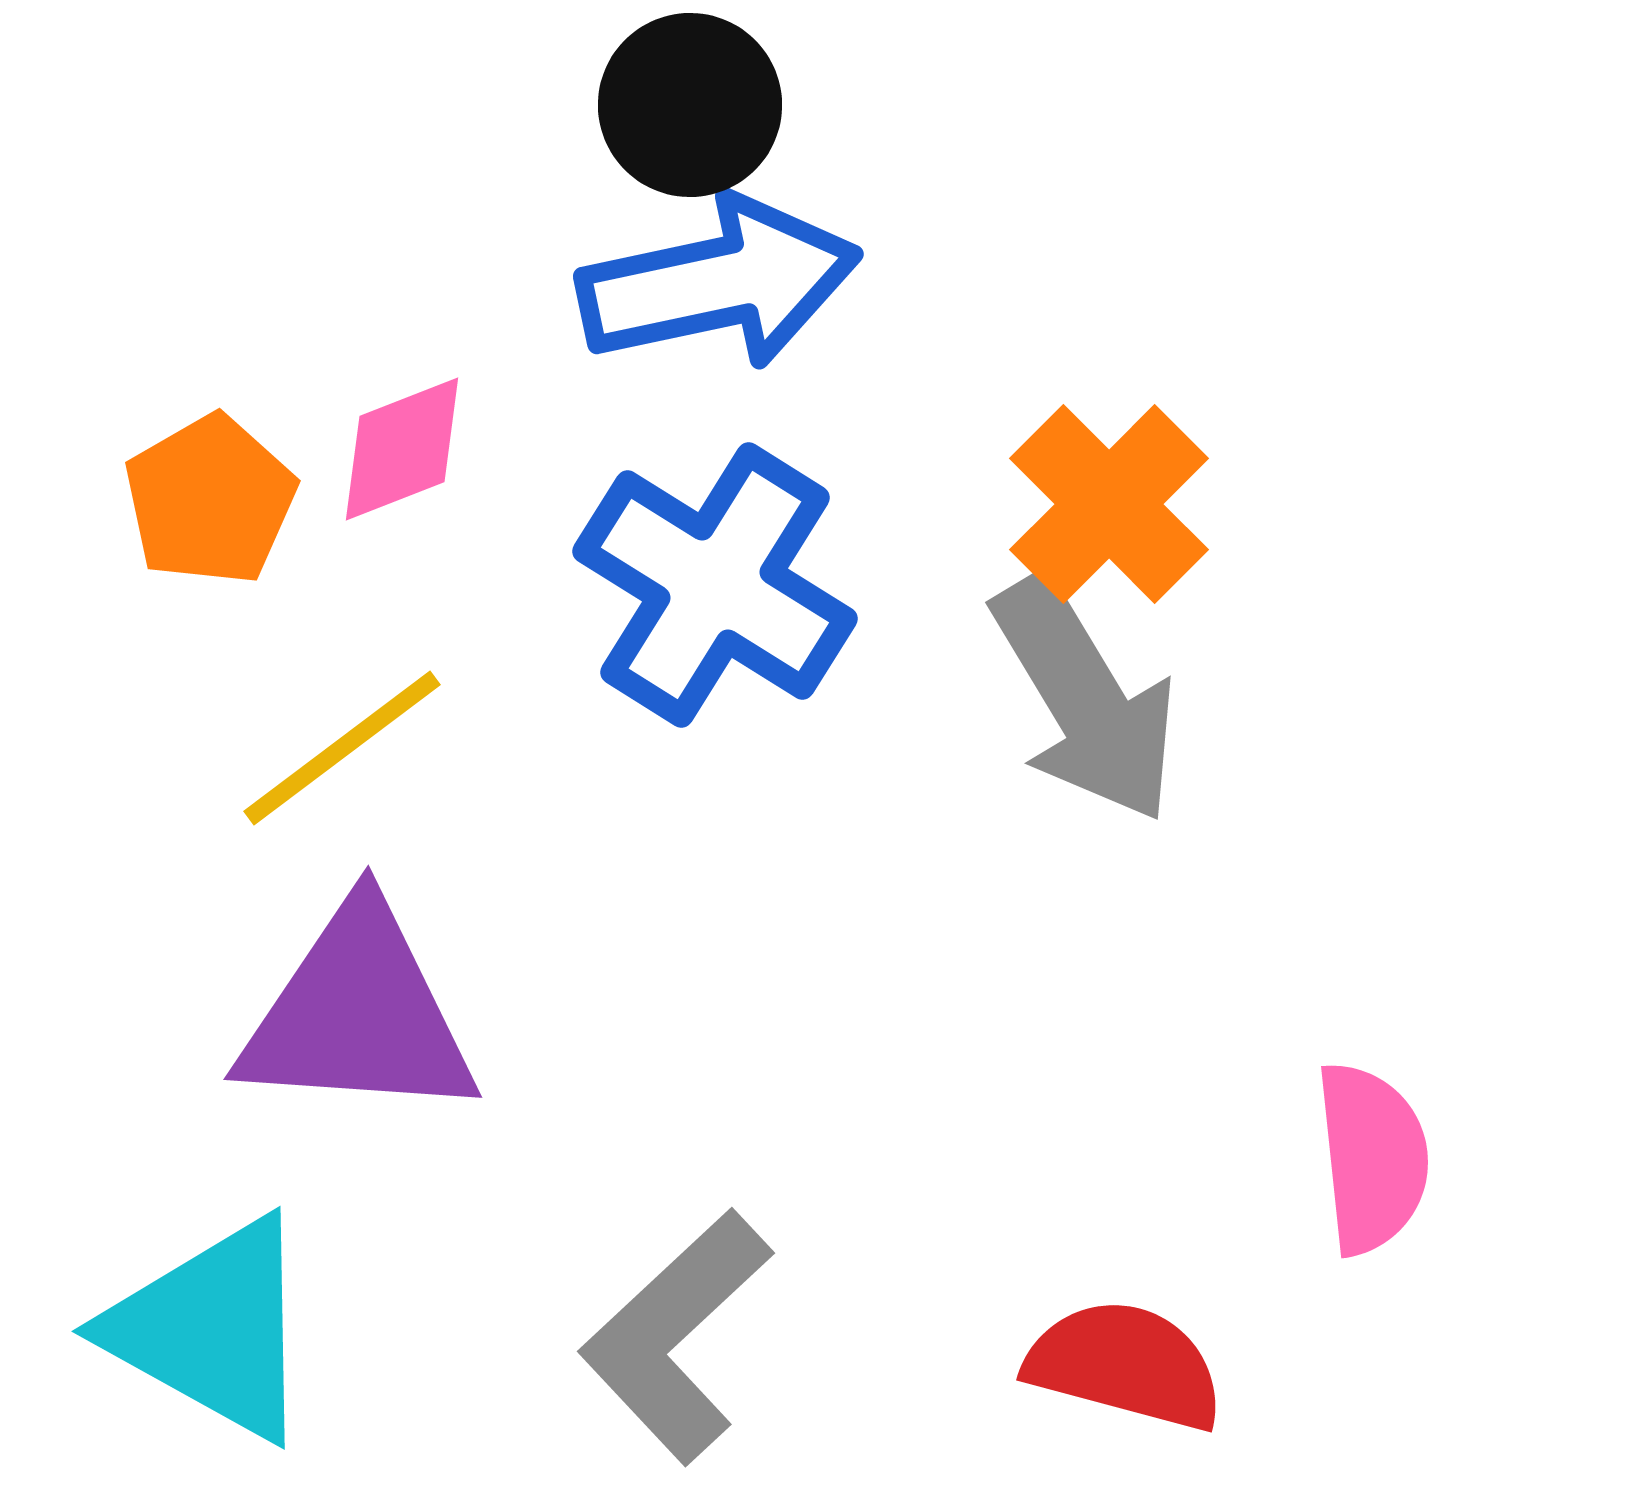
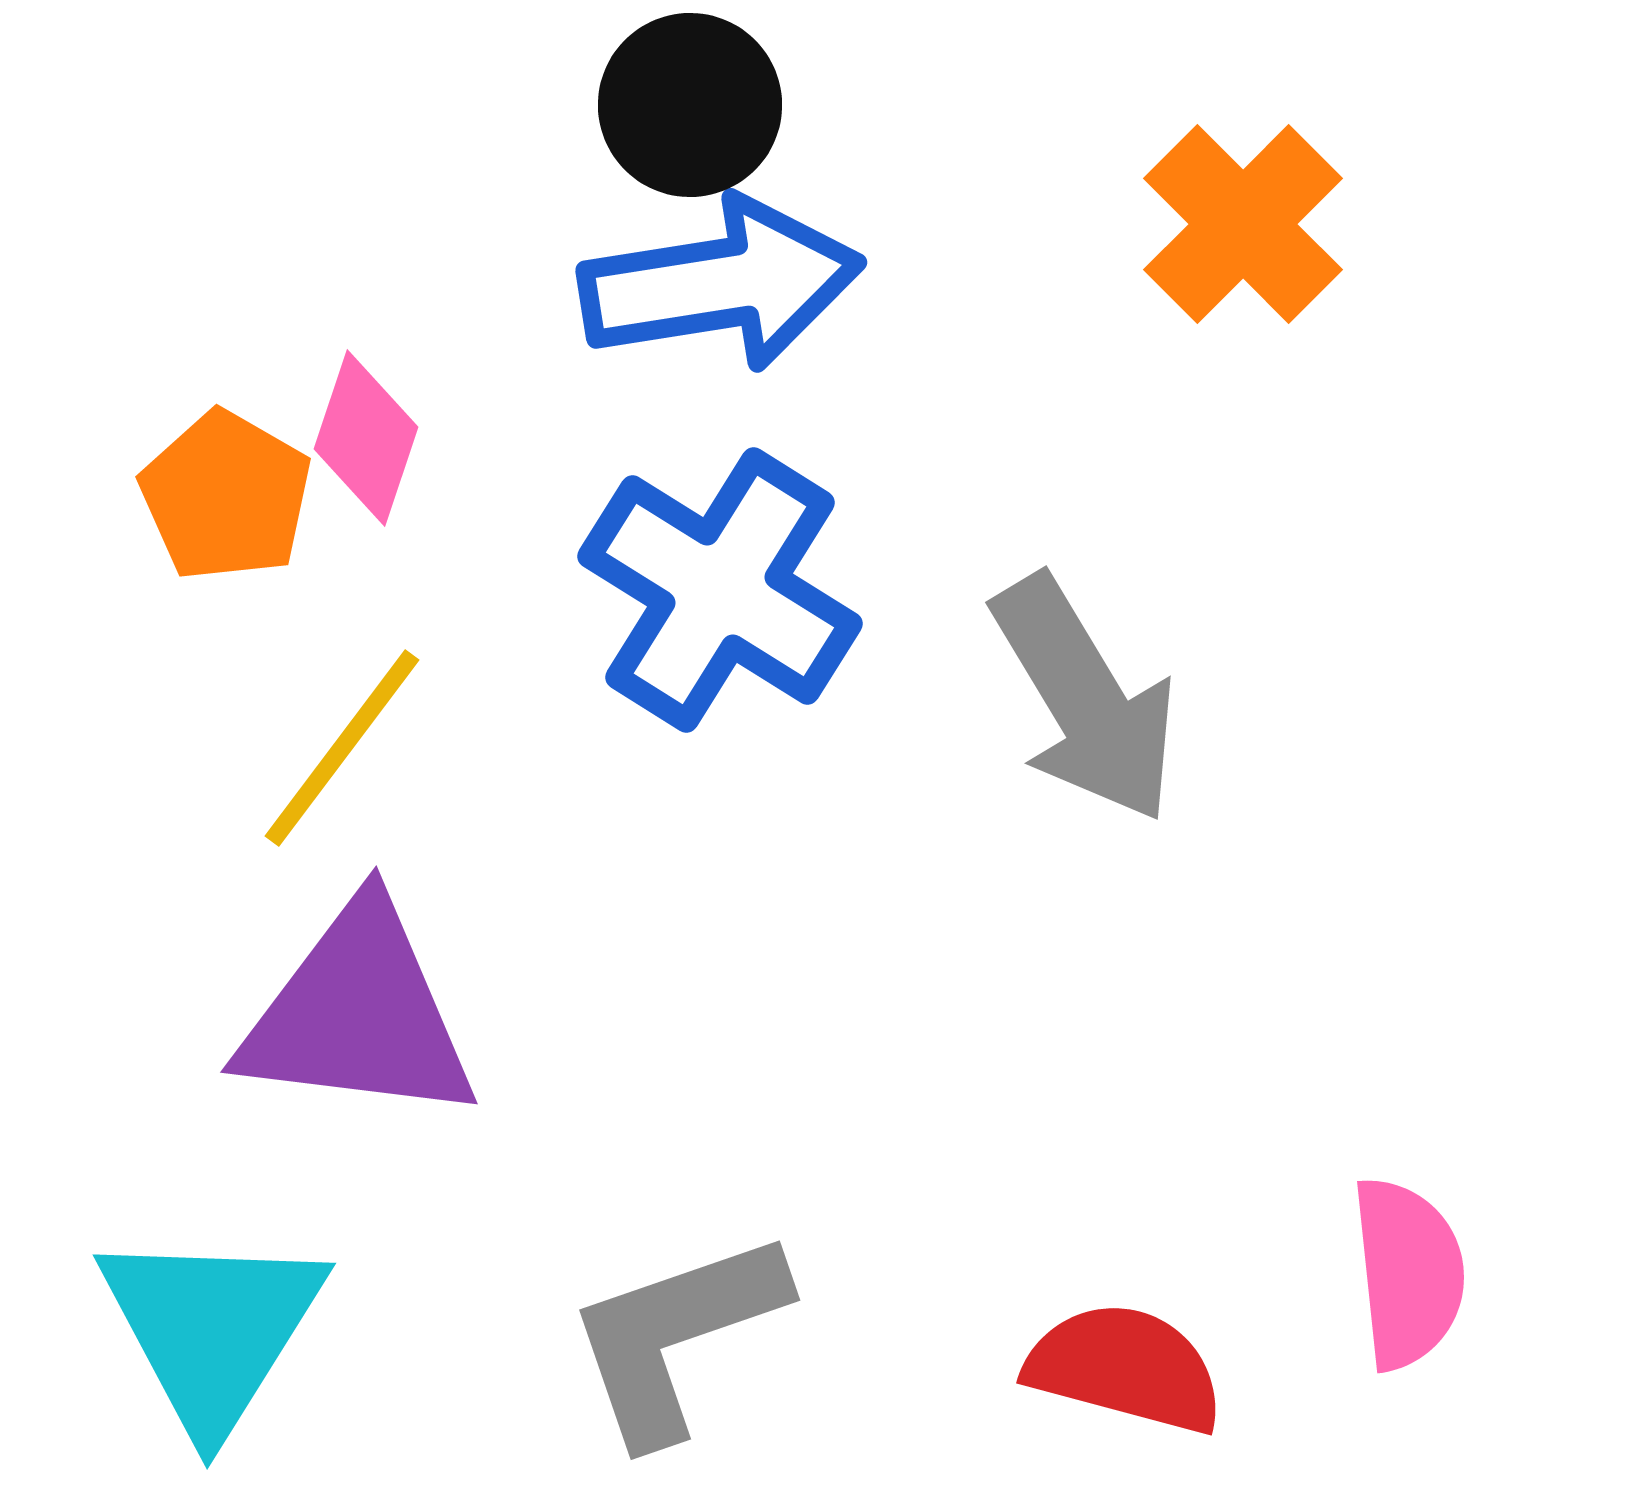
blue arrow: moved 2 px right, 1 px down; rotated 3 degrees clockwise
pink diamond: moved 36 px left, 11 px up; rotated 50 degrees counterclockwise
orange pentagon: moved 16 px right, 4 px up; rotated 12 degrees counterclockwise
orange cross: moved 134 px right, 280 px up
blue cross: moved 5 px right, 5 px down
yellow line: rotated 16 degrees counterclockwise
purple triangle: rotated 3 degrees clockwise
pink semicircle: moved 36 px right, 115 px down
cyan triangle: rotated 33 degrees clockwise
gray L-shape: rotated 24 degrees clockwise
red semicircle: moved 3 px down
